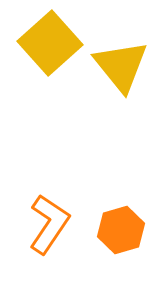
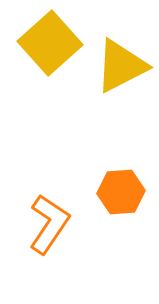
yellow triangle: rotated 42 degrees clockwise
orange hexagon: moved 38 px up; rotated 12 degrees clockwise
